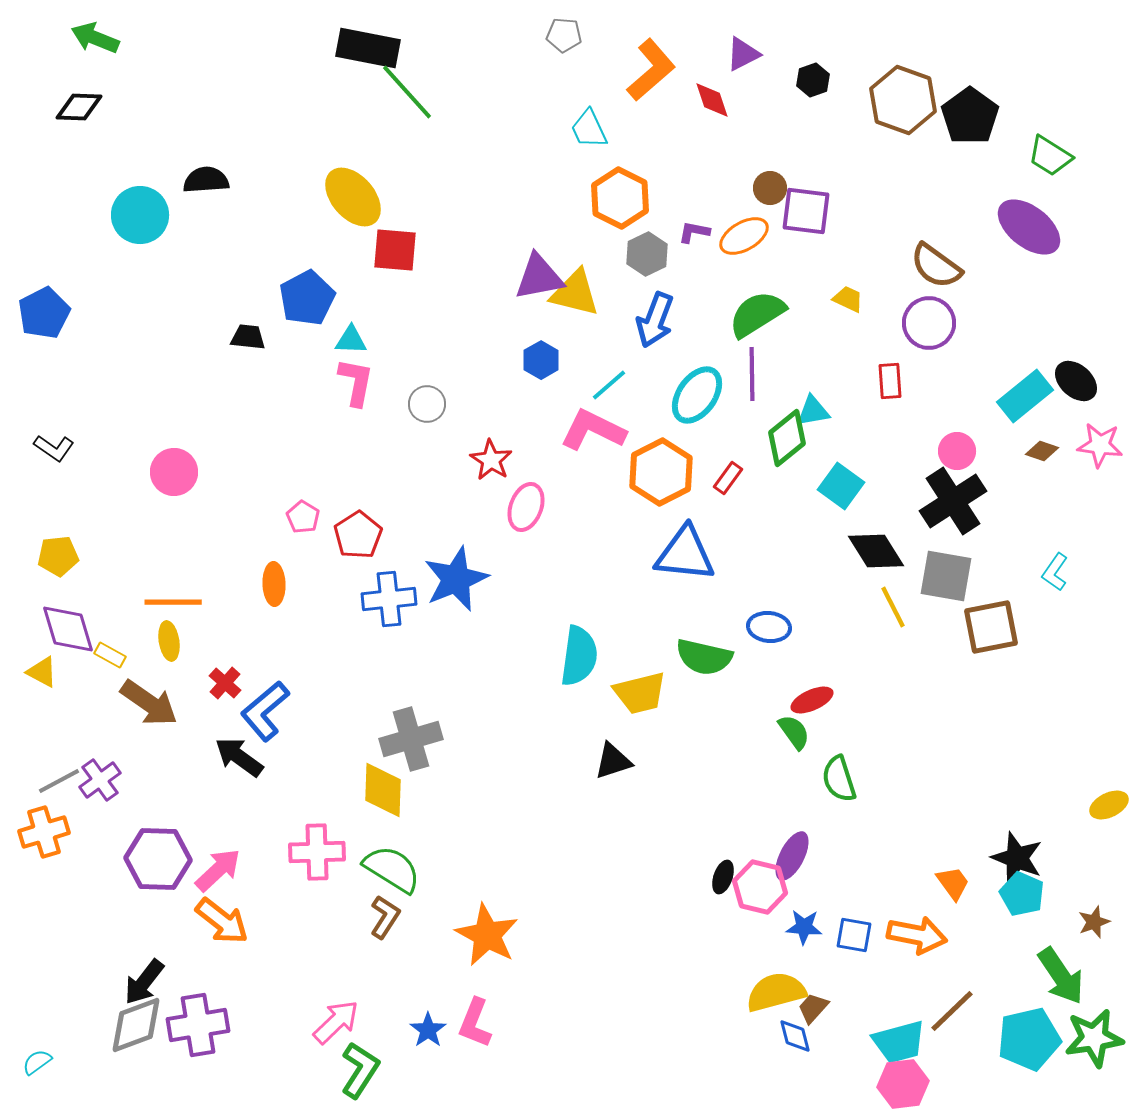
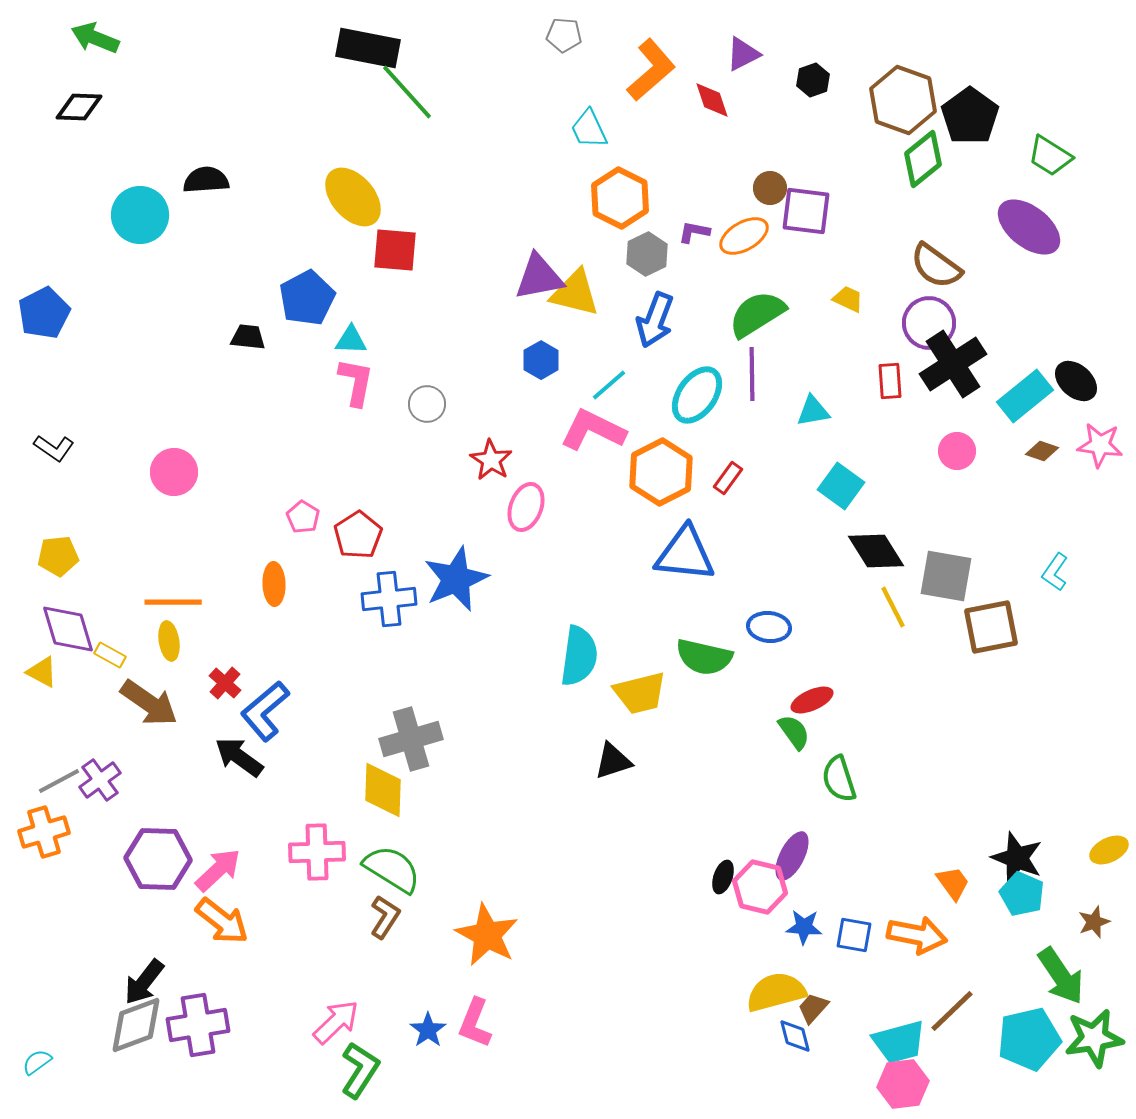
green diamond at (787, 438): moved 136 px right, 279 px up
black cross at (953, 501): moved 137 px up
yellow ellipse at (1109, 805): moved 45 px down
